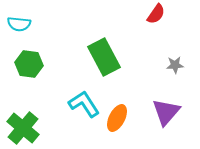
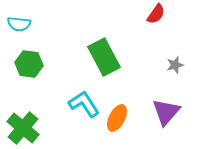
gray star: rotated 12 degrees counterclockwise
